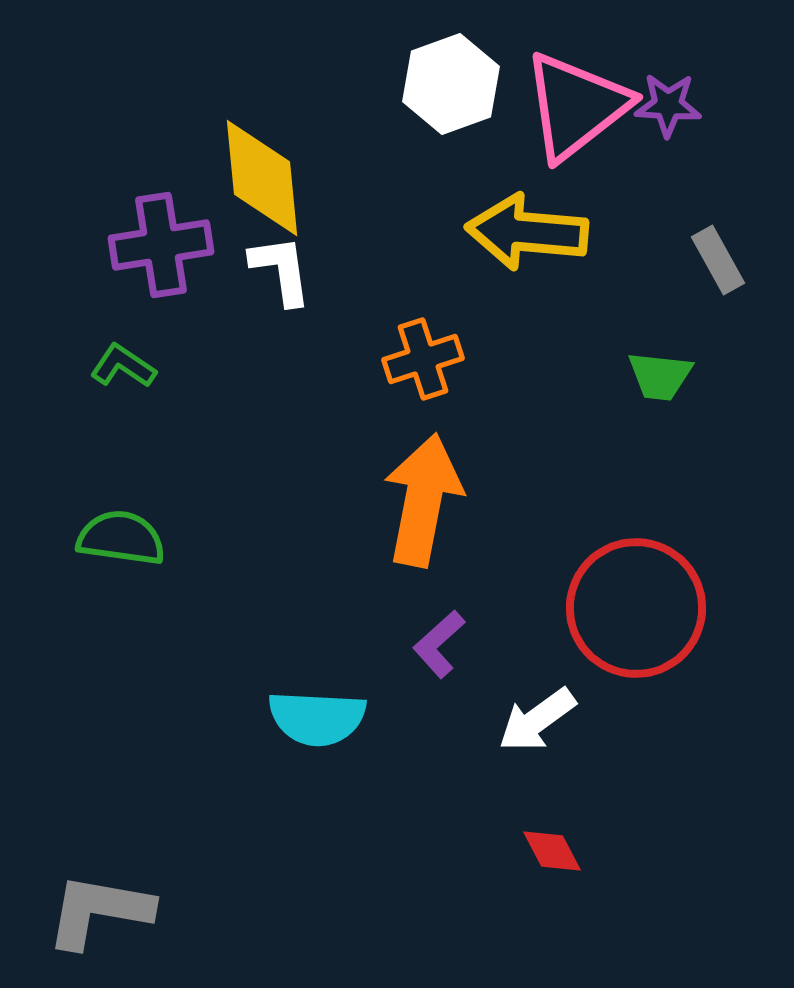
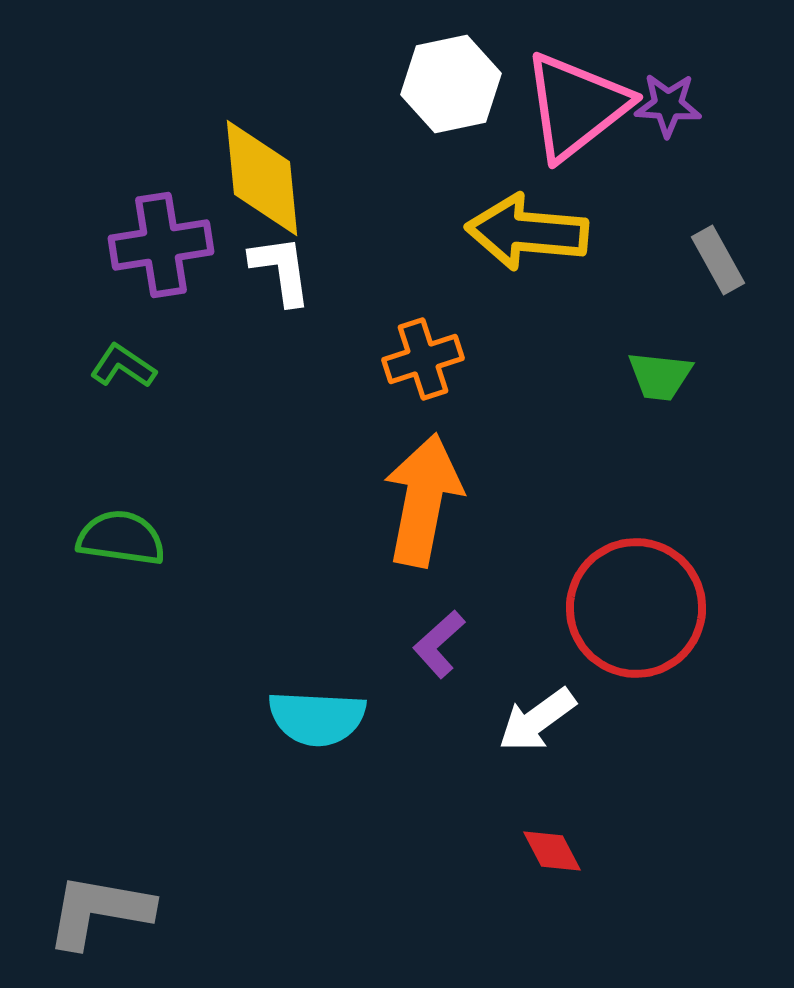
white hexagon: rotated 8 degrees clockwise
